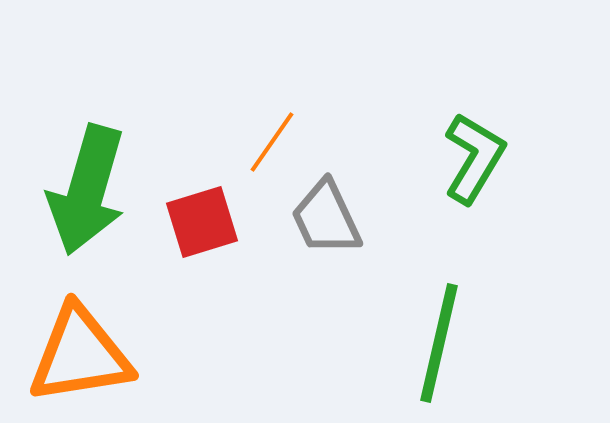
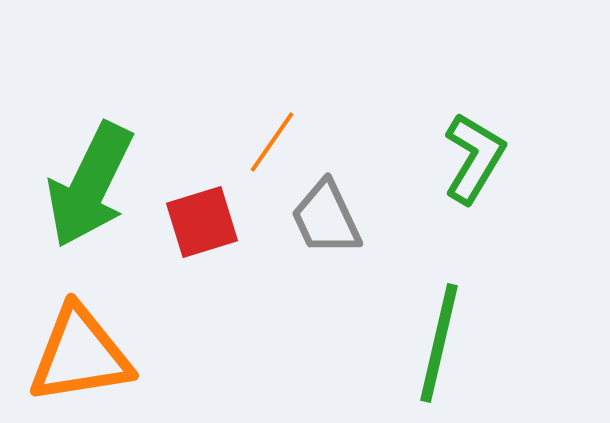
green arrow: moved 3 px right, 5 px up; rotated 10 degrees clockwise
